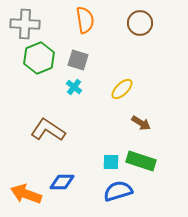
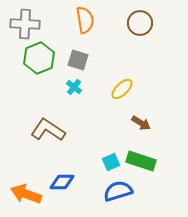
cyan square: rotated 24 degrees counterclockwise
